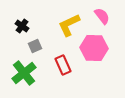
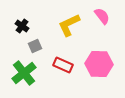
pink hexagon: moved 5 px right, 16 px down
red rectangle: rotated 42 degrees counterclockwise
